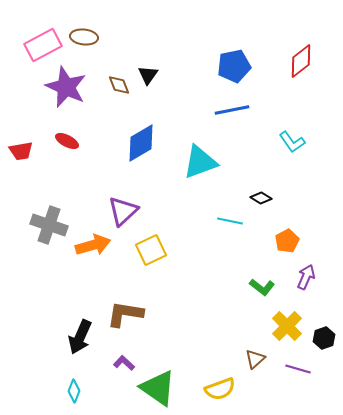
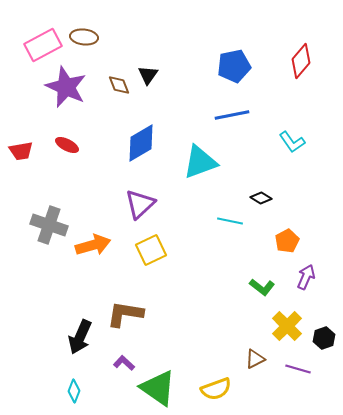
red diamond: rotated 12 degrees counterclockwise
blue line: moved 5 px down
red ellipse: moved 4 px down
purple triangle: moved 17 px right, 7 px up
brown triangle: rotated 15 degrees clockwise
yellow semicircle: moved 4 px left
